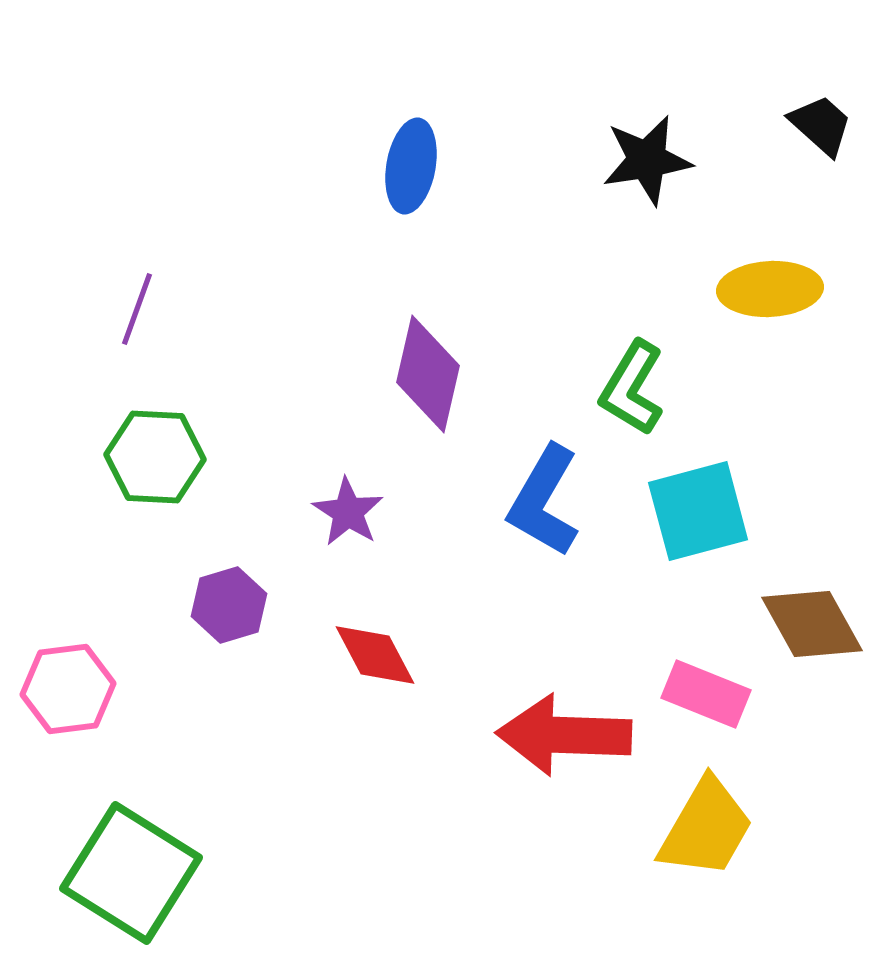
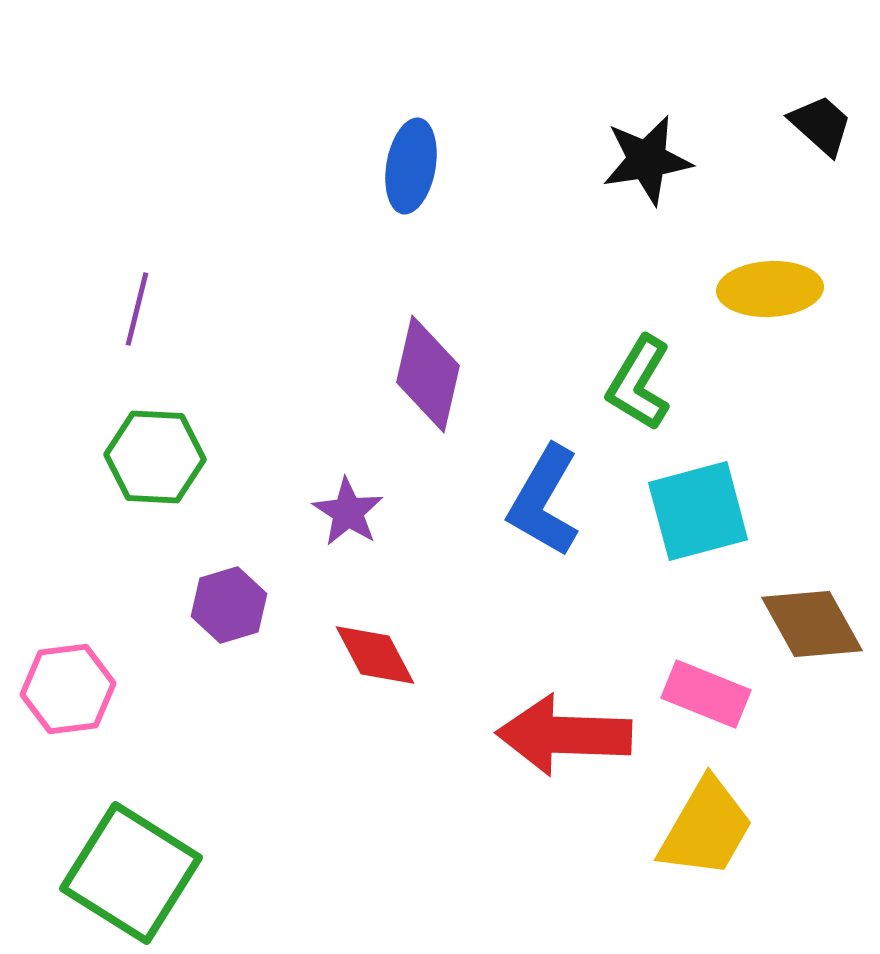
purple line: rotated 6 degrees counterclockwise
green L-shape: moved 7 px right, 5 px up
